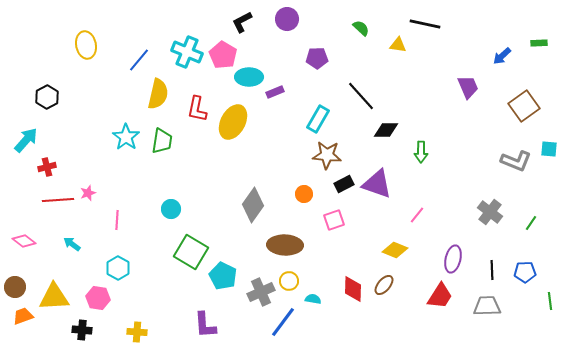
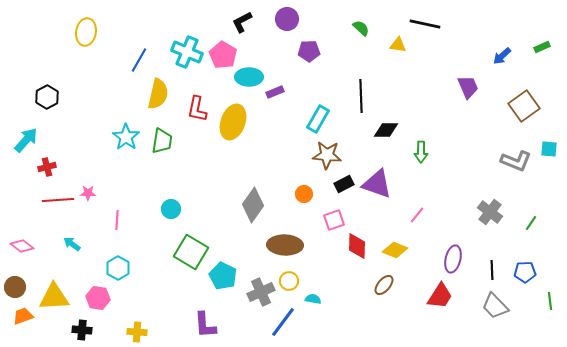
green rectangle at (539, 43): moved 3 px right, 4 px down; rotated 21 degrees counterclockwise
yellow ellipse at (86, 45): moved 13 px up; rotated 20 degrees clockwise
purple pentagon at (317, 58): moved 8 px left, 7 px up
blue line at (139, 60): rotated 10 degrees counterclockwise
black line at (361, 96): rotated 40 degrees clockwise
yellow ellipse at (233, 122): rotated 8 degrees counterclockwise
pink star at (88, 193): rotated 21 degrees clockwise
pink diamond at (24, 241): moved 2 px left, 5 px down
red diamond at (353, 289): moved 4 px right, 43 px up
gray trapezoid at (487, 306): moved 8 px right; rotated 132 degrees counterclockwise
